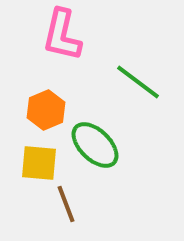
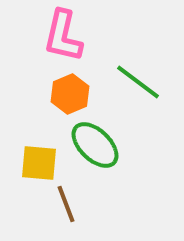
pink L-shape: moved 1 px right, 1 px down
orange hexagon: moved 24 px right, 16 px up
